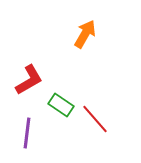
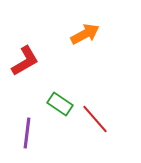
orange arrow: rotated 32 degrees clockwise
red L-shape: moved 4 px left, 19 px up
green rectangle: moved 1 px left, 1 px up
